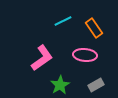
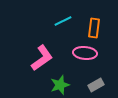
orange rectangle: rotated 42 degrees clockwise
pink ellipse: moved 2 px up
green star: rotated 12 degrees clockwise
